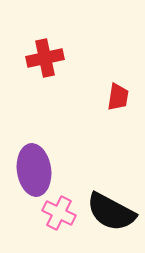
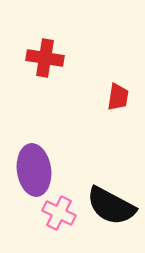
red cross: rotated 21 degrees clockwise
black semicircle: moved 6 px up
